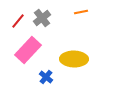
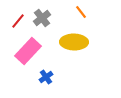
orange line: rotated 64 degrees clockwise
pink rectangle: moved 1 px down
yellow ellipse: moved 17 px up
blue cross: rotated 16 degrees clockwise
